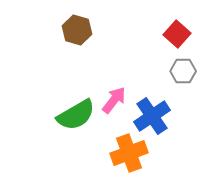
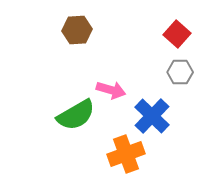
brown hexagon: rotated 20 degrees counterclockwise
gray hexagon: moved 3 px left, 1 px down
pink arrow: moved 3 px left, 10 px up; rotated 68 degrees clockwise
blue cross: rotated 12 degrees counterclockwise
orange cross: moved 3 px left, 1 px down
